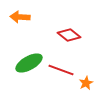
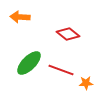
red diamond: moved 1 px left, 1 px up
green ellipse: rotated 16 degrees counterclockwise
orange star: rotated 24 degrees clockwise
